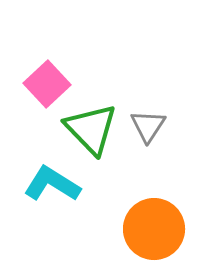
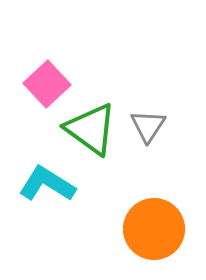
green triangle: rotated 10 degrees counterclockwise
cyan L-shape: moved 5 px left
